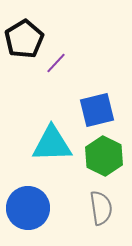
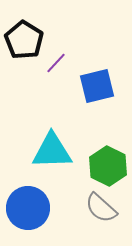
black pentagon: moved 1 px down; rotated 9 degrees counterclockwise
blue square: moved 24 px up
cyan triangle: moved 7 px down
green hexagon: moved 4 px right, 10 px down
gray semicircle: rotated 140 degrees clockwise
